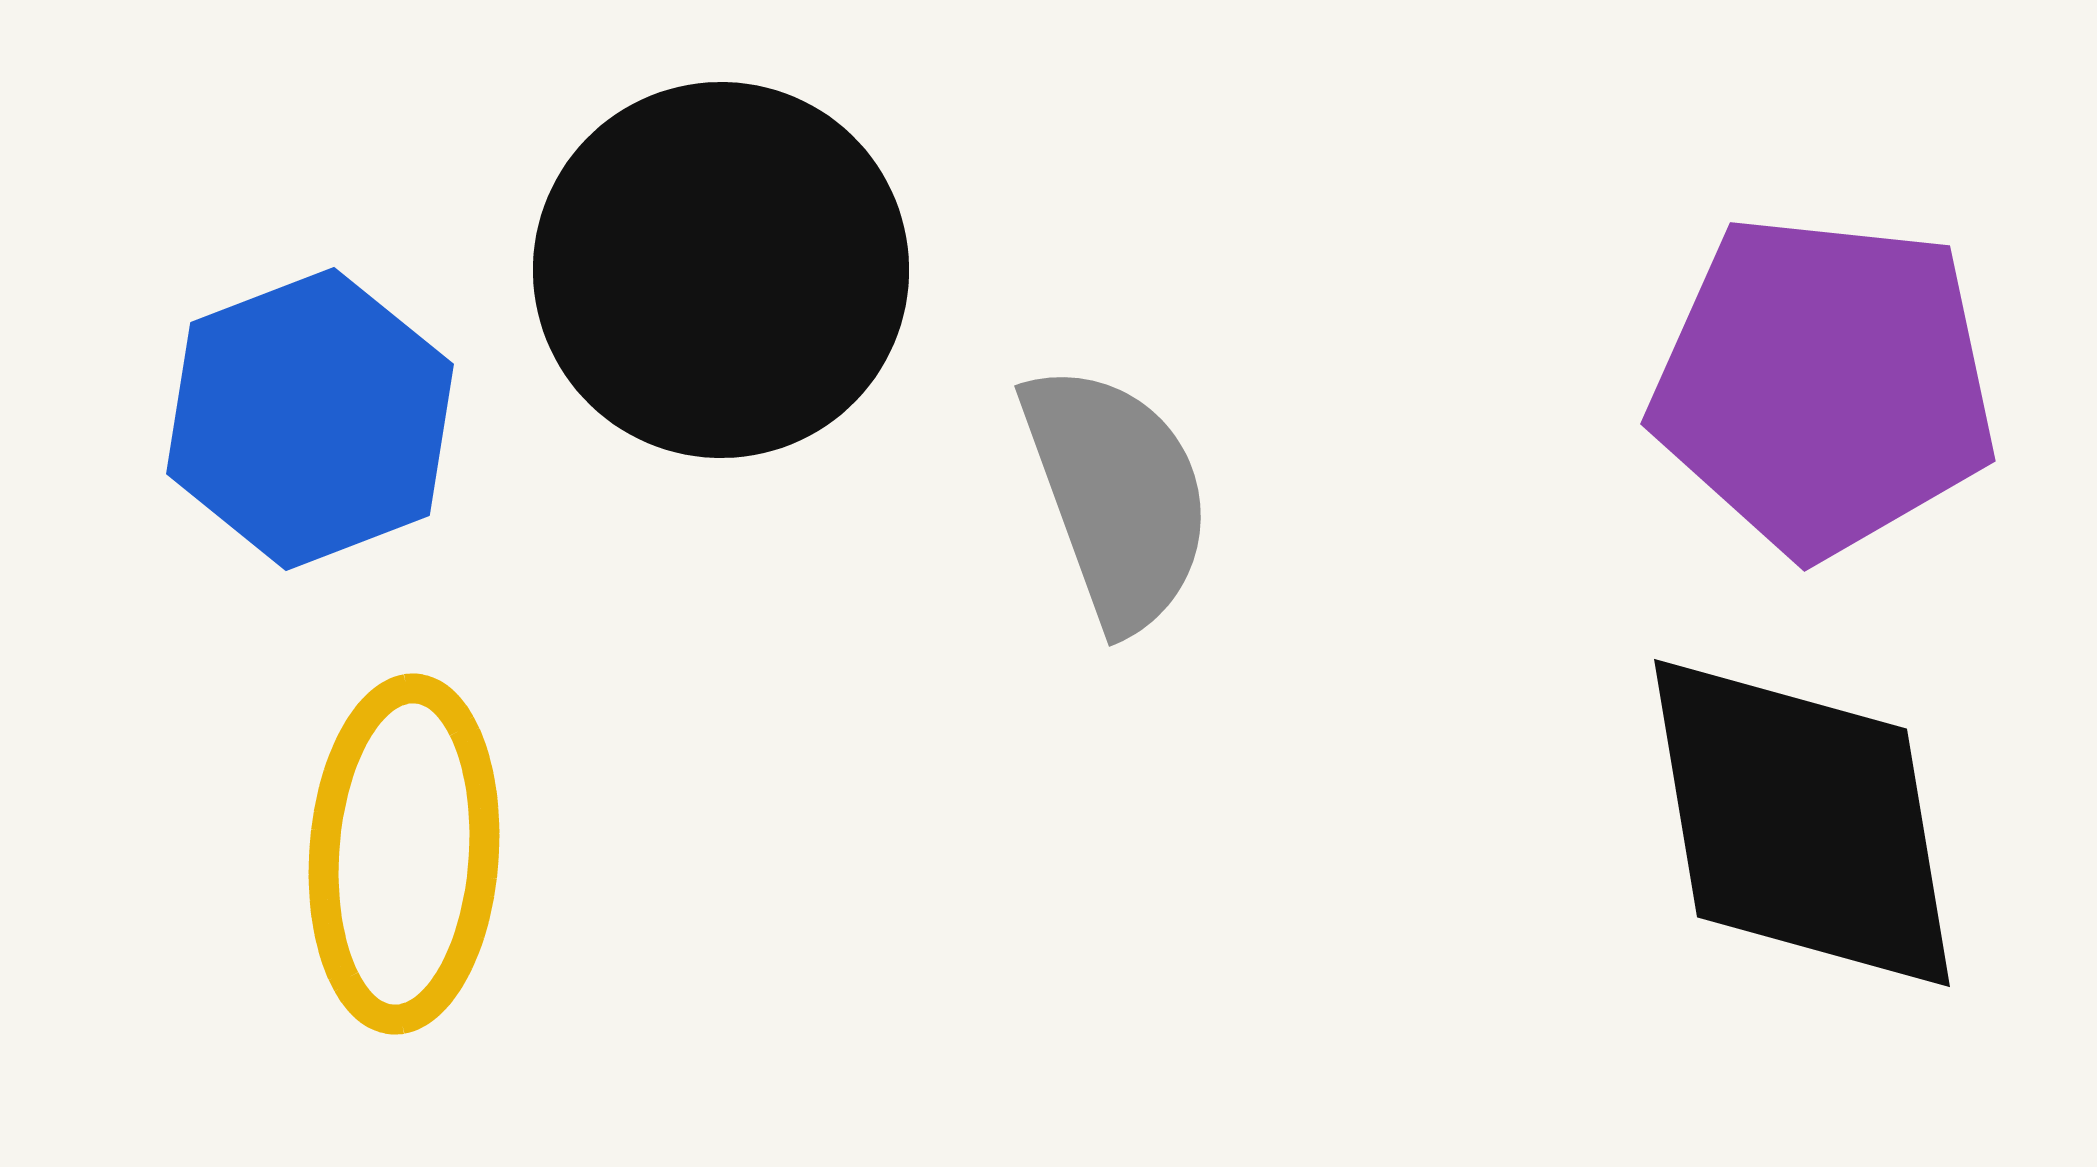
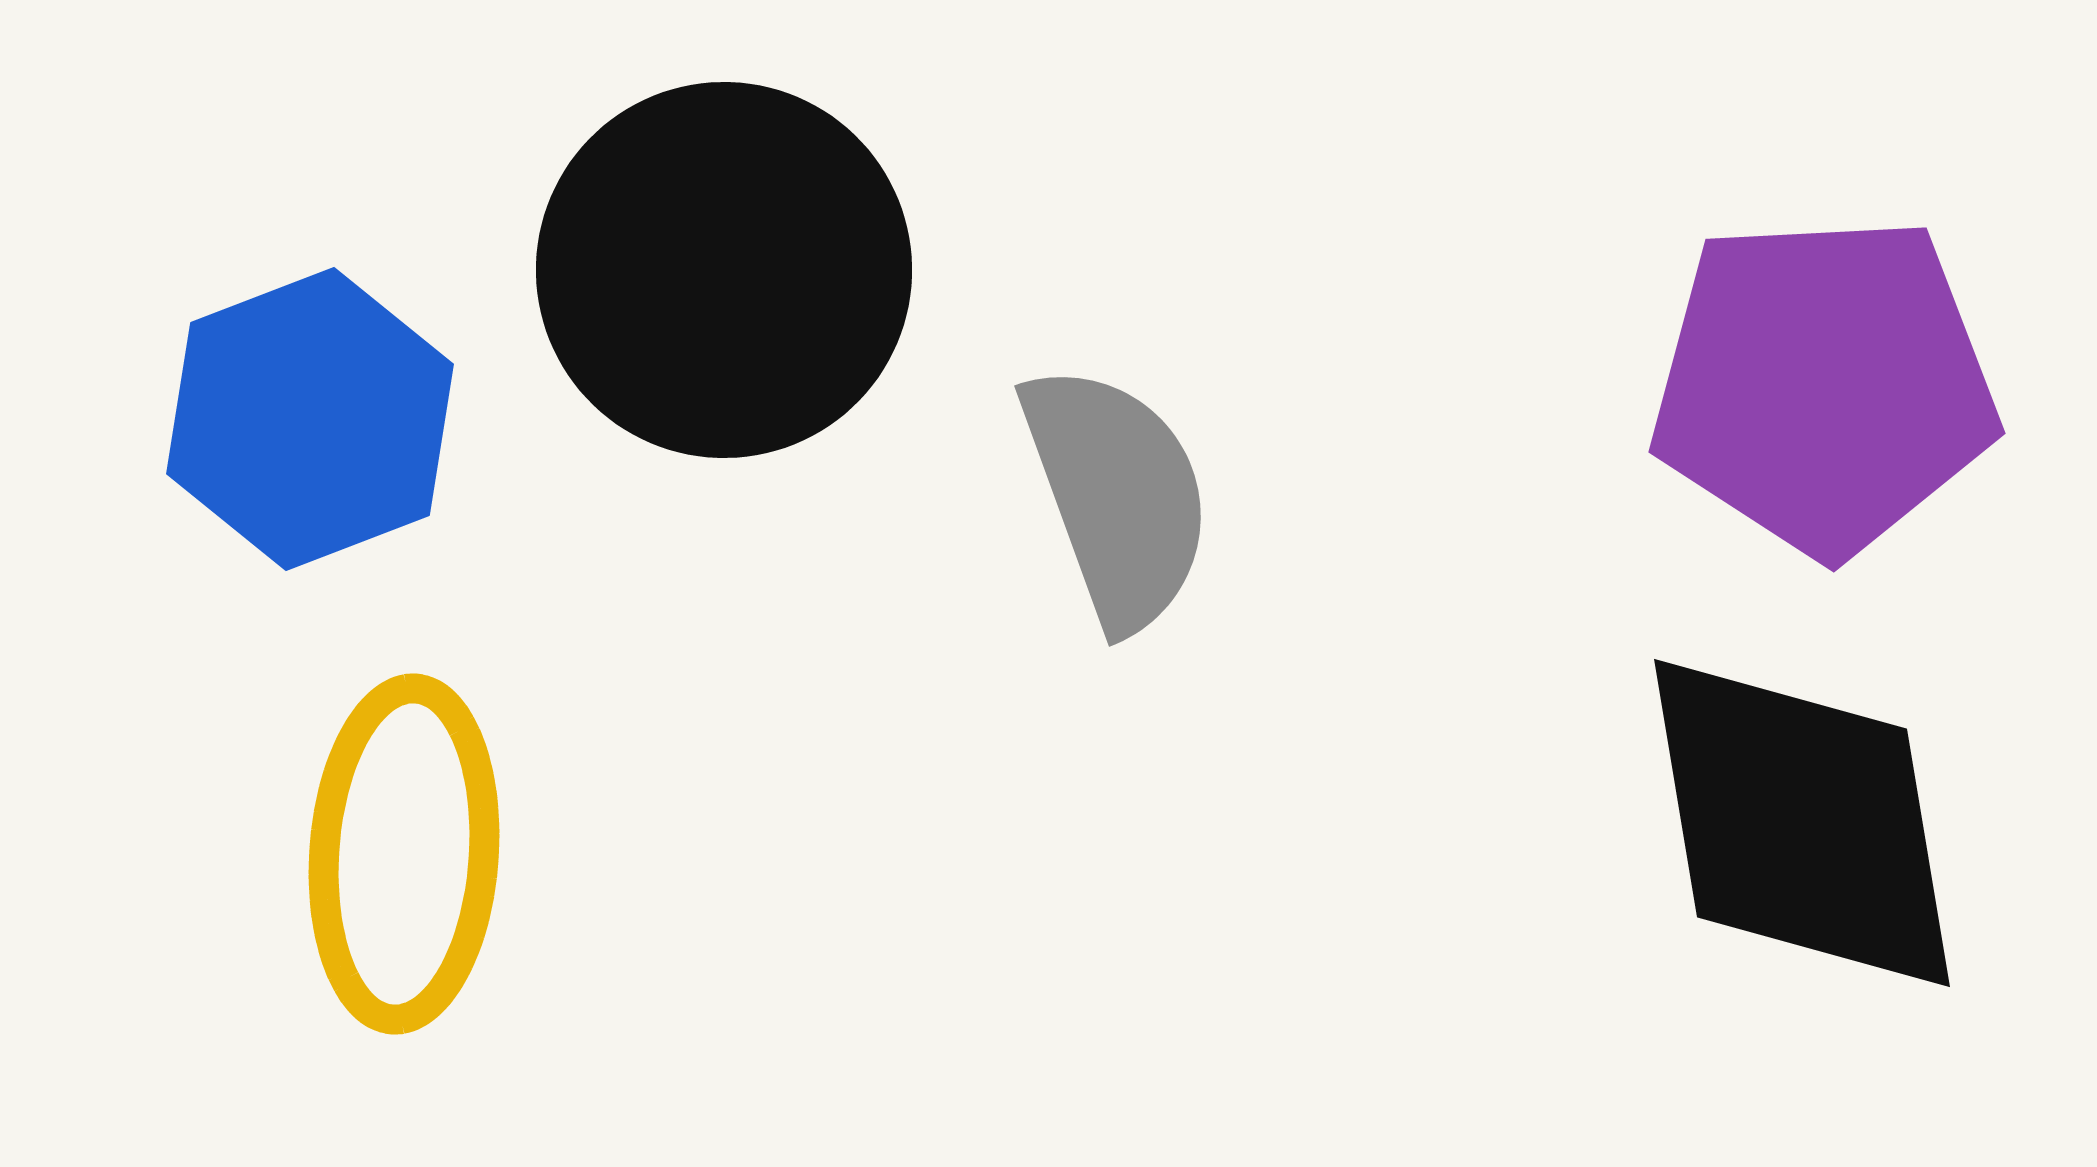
black circle: moved 3 px right
purple pentagon: rotated 9 degrees counterclockwise
